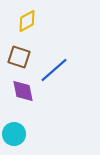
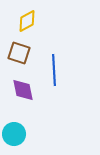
brown square: moved 4 px up
blue line: rotated 52 degrees counterclockwise
purple diamond: moved 1 px up
